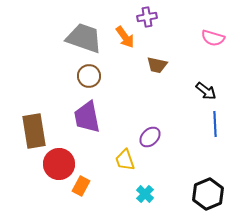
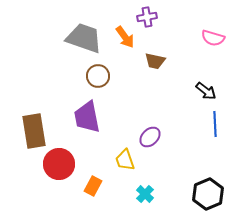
brown trapezoid: moved 2 px left, 4 px up
brown circle: moved 9 px right
orange rectangle: moved 12 px right
